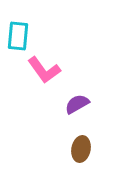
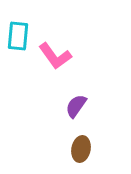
pink L-shape: moved 11 px right, 14 px up
purple semicircle: moved 1 px left, 2 px down; rotated 25 degrees counterclockwise
